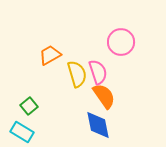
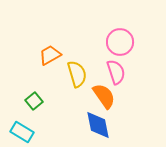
pink circle: moved 1 px left
pink semicircle: moved 18 px right
green square: moved 5 px right, 5 px up
